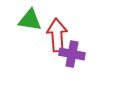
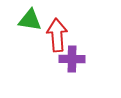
purple cross: moved 5 px down; rotated 10 degrees counterclockwise
